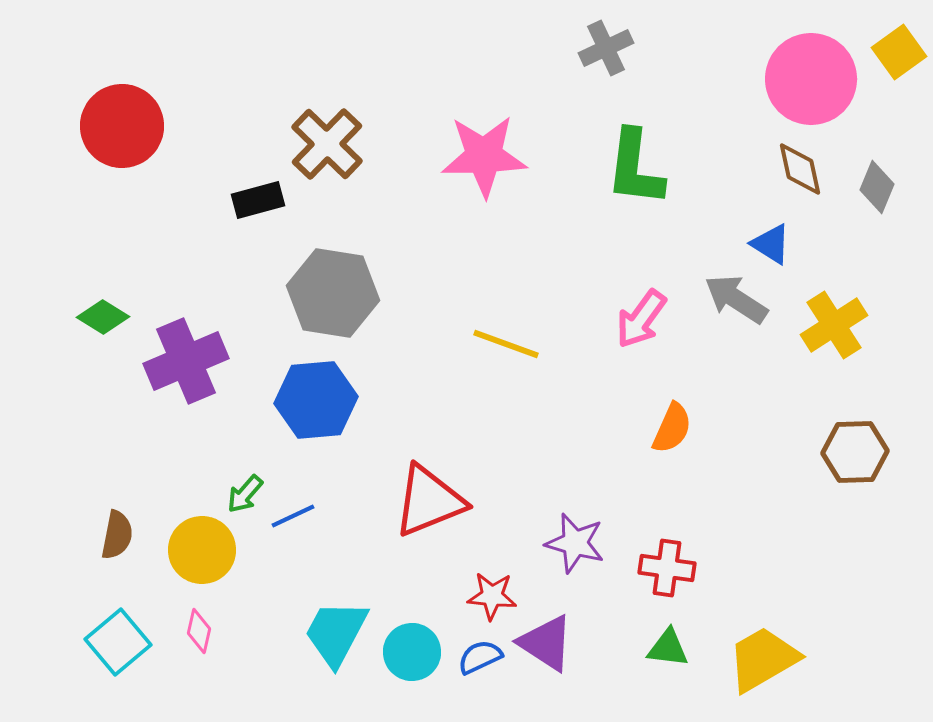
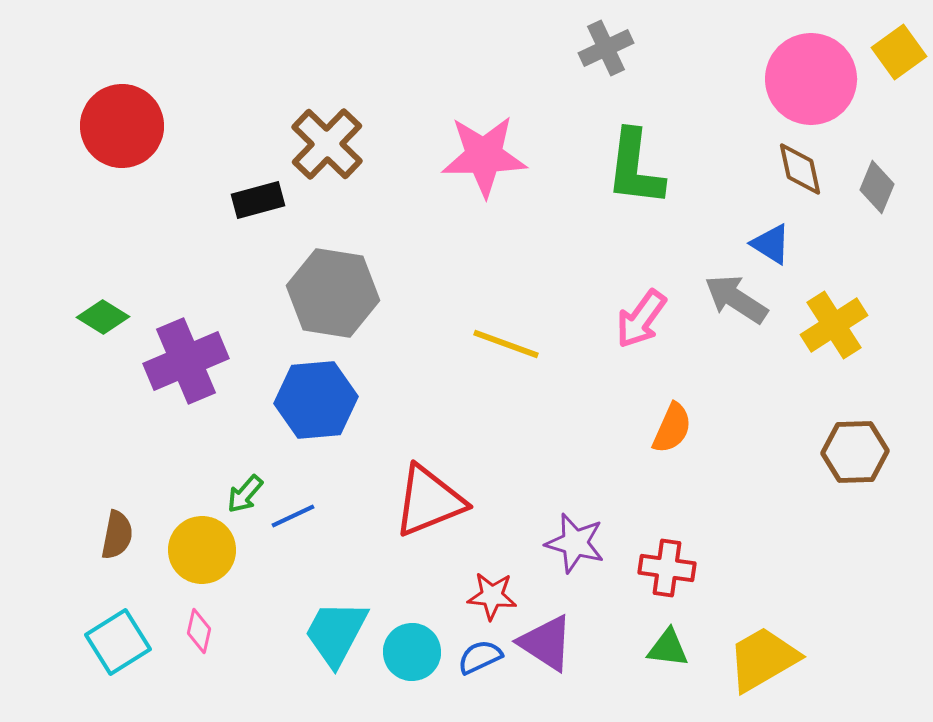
cyan square: rotated 8 degrees clockwise
